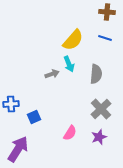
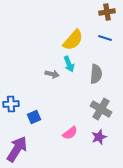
brown cross: rotated 14 degrees counterclockwise
gray arrow: rotated 32 degrees clockwise
gray cross: rotated 15 degrees counterclockwise
pink semicircle: rotated 21 degrees clockwise
purple arrow: moved 1 px left
